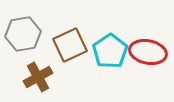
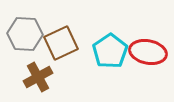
gray hexagon: moved 2 px right; rotated 12 degrees clockwise
brown square: moved 9 px left, 2 px up
